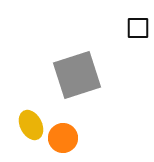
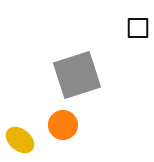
yellow ellipse: moved 11 px left, 15 px down; rotated 24 degrees counterclockwise
orange circle: moved 13 px up
